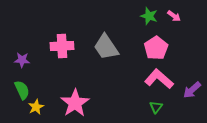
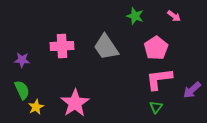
green star: moved 14 px left
pink L-shape: rotated 48 degrees counterclockwise
